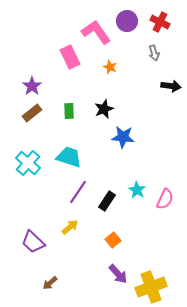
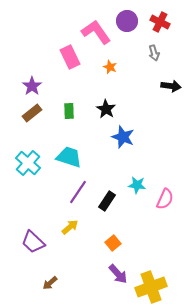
black star: moved 2 px right; rotated 18 degrees counterclockwise
blue star: rotated 15 degrees clockwise
cyan star: moved 5 px up; rotated 24 degrees counterclockwise
orange square: moved 3 px down
